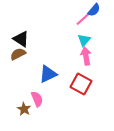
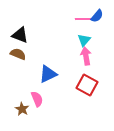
blue semicircle: moved 3 px right, 6 px down
pink line: rotated 42 degrees clockwise
black triangle: moved 1 px left, 4 px up; rotated 12 degrees counterclockwise
brown semicircle: rotated 49 degrees clockwise
red square: moved 6 px right, 1 px down
brown star: moved 2 px left
